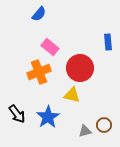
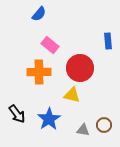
blue rectangle: moved 1 px up
pink rectangle: moved 2 px up
orange cross: rotated 20 degrees clockwise
blue star: moved 1 px right, 2 px down
gray triangle: moved 2 px left, 1 px up; rotated 24 degrees clockwise
